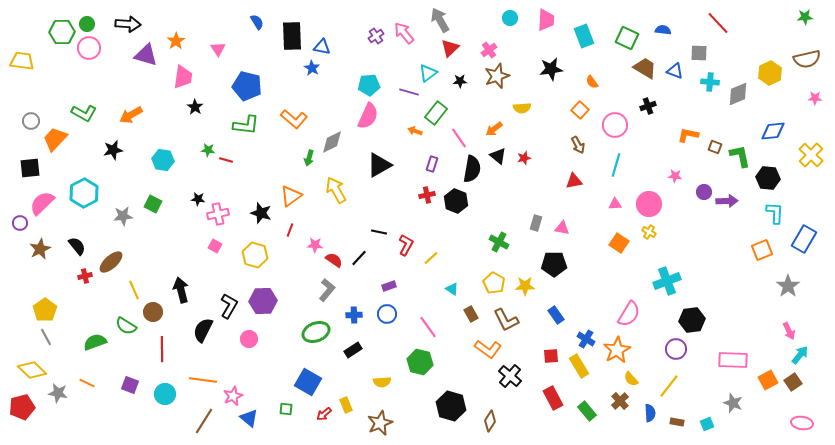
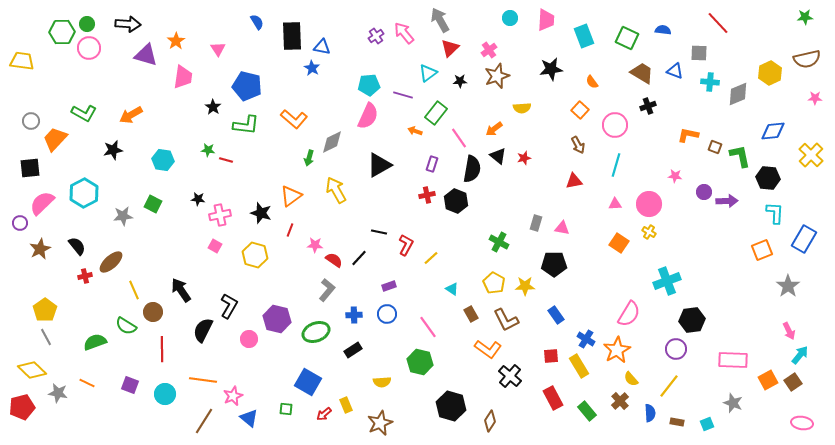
brown trapezoid at (645, 68): moved 3 px left, 5 px down
purple line at (409, 92): moved 6 px left, 3 px down
black star at (195, 107): moved 18 px right
pink cross at (218, 214): moved 2 px right, 1 px down
black arrow at (181, 290): rotated 20 degrees counterclockwise
purple hexagon at (263, 301): moved 14 px right, 18 px down; rotated 16 degrees clockwise
